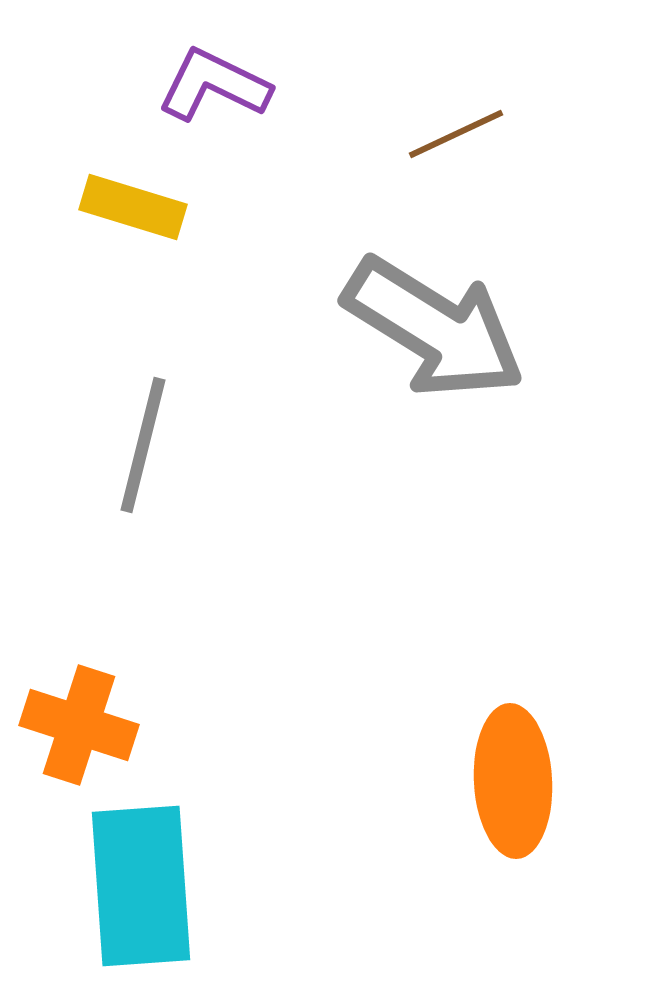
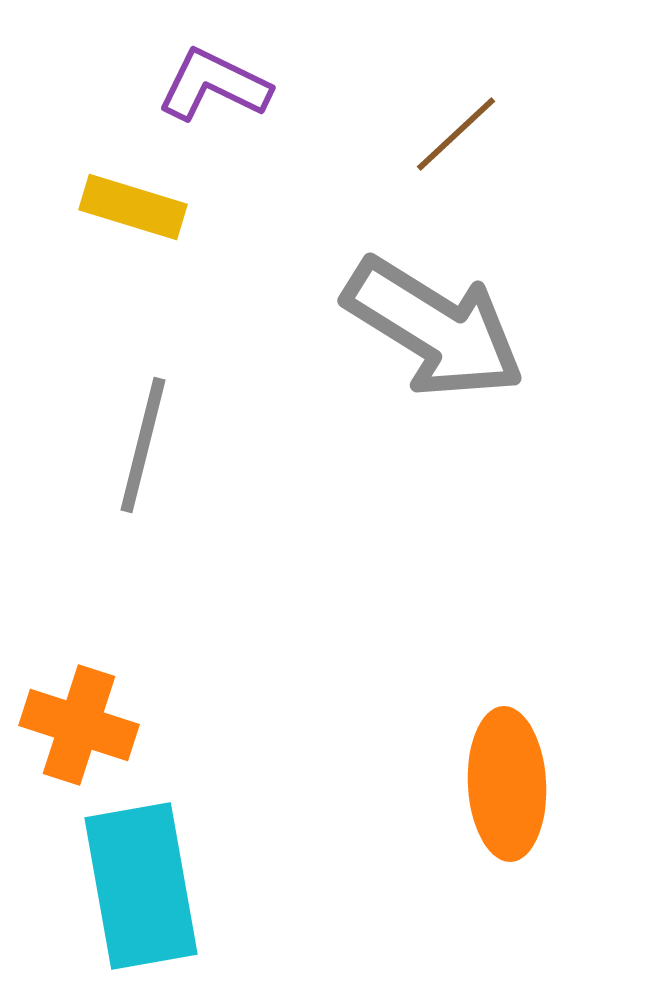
brown line: rotated 18 degrees counterclockwise
orange ellipse: moved 6 px left, 3 px down
cyan rectangle: rotated 6 degrees counterclockwise
